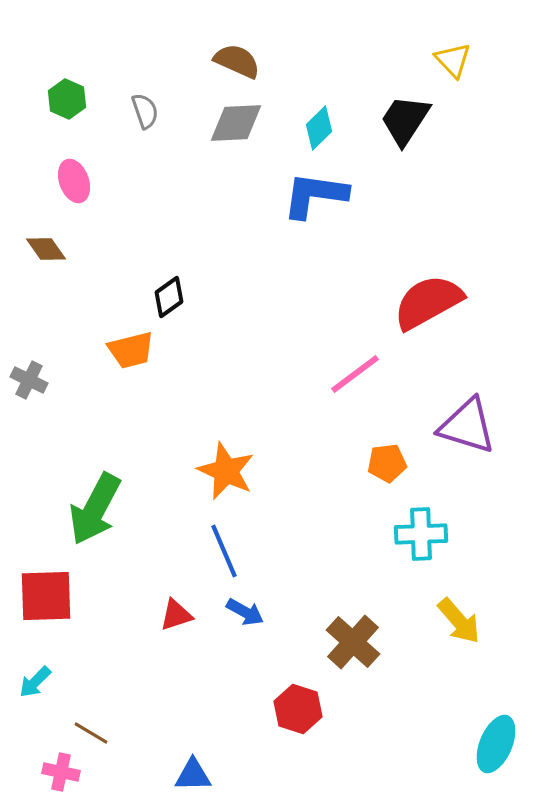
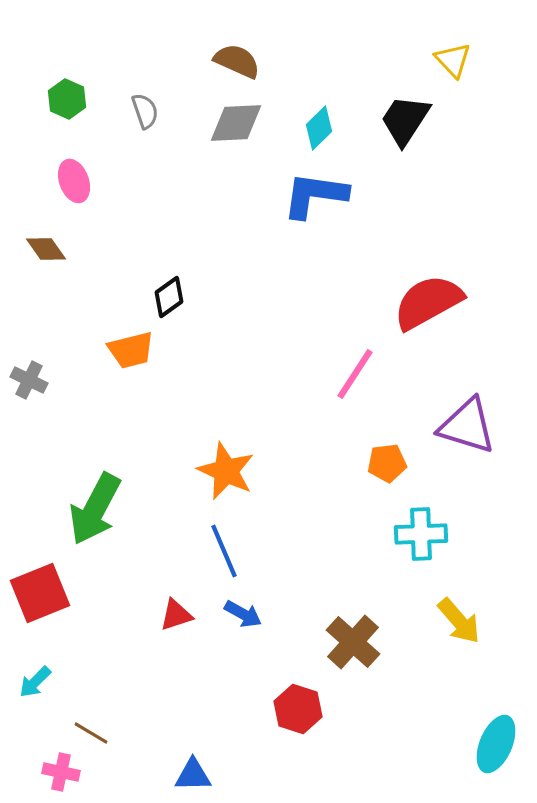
pink line: rotated 20 degrees counterclockwise
red square: moved 6 px left, 3 px up; rotated 20 degrees counterclockwise
blue arrow: moved 2 px left, 2 px down
